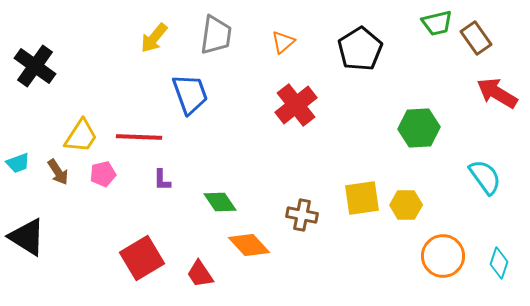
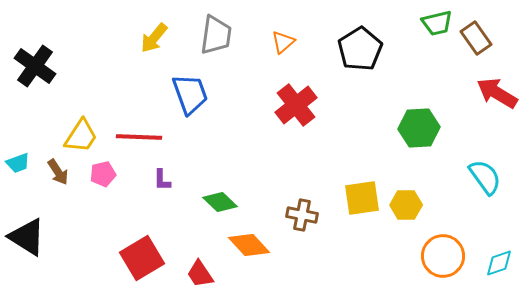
green diamond: rotated 12 degrees counterclockwise
cyan diamond: rotated 52 degrees clockwise
